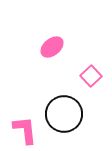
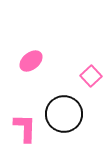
pink ellipse: moved 21 px left, 14 px down
pink L-shape: moved 2 px up; rotated 8 degrees clockwise
